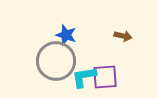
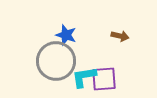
brown arrow: moved 3 px left
purple square: moved 1 px left, 2 px down
